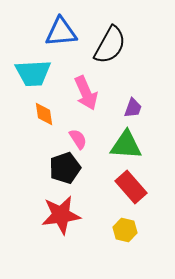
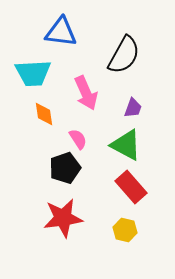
blue triangle: rotated 12 degrees clockwise
black semicircle: moved 14 px right, 10 px down
green triangle: rotated 24 degrees clockwise
red star: moved 2 px right, 3 px down
